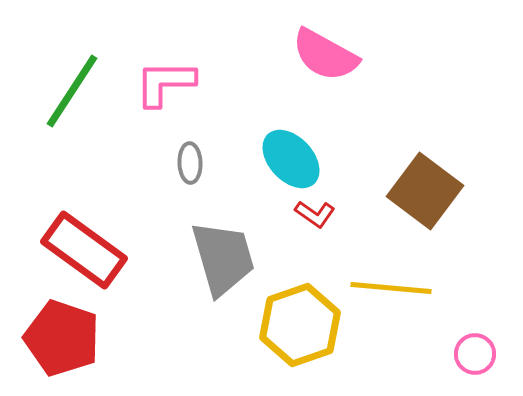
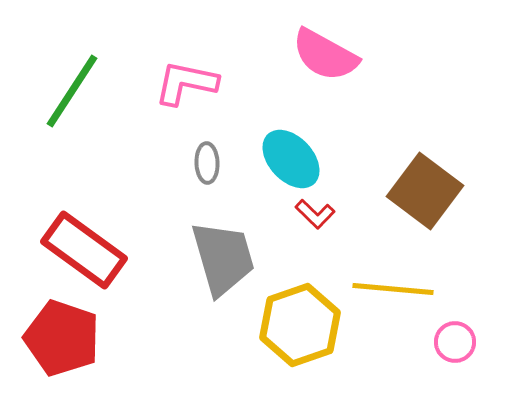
pink L-shape: moved 21 px right; rotated 12 degrees clockwise
gray ellipse: moved 17 px right
red L-shape: rotated 9 degrees clockwise
yellow line: moved 2 px right, 1 px down
pink circle: moved 20 px left, 12 px up
